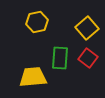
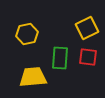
yellow hexagon: moved 10 px left, 12 px down
yellow square: rotated 15 degrees clockwise
red square: moved 1 px up; rotated 30 degrees counterclockwise
